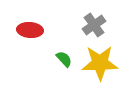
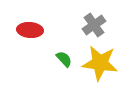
yellow star: rotated 9 degrees clockwise
